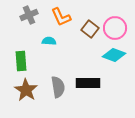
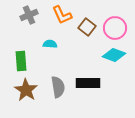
orange L-shape: moved 1 px right, 2 px up
brown square: moved 3 px left, 2 px up
cyan semicircle: moved 1 px right, 3 px down
